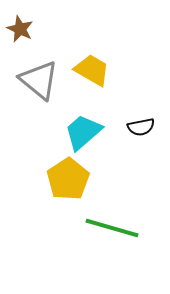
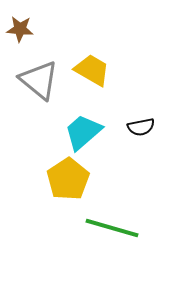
brown star: rotated 20 degrees counterclockwise
